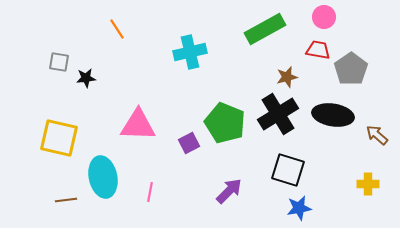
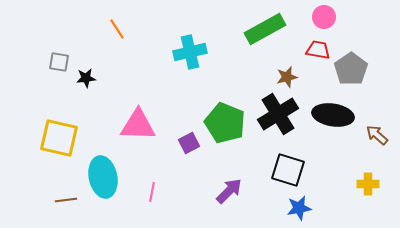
pink line: moved 2 px right
